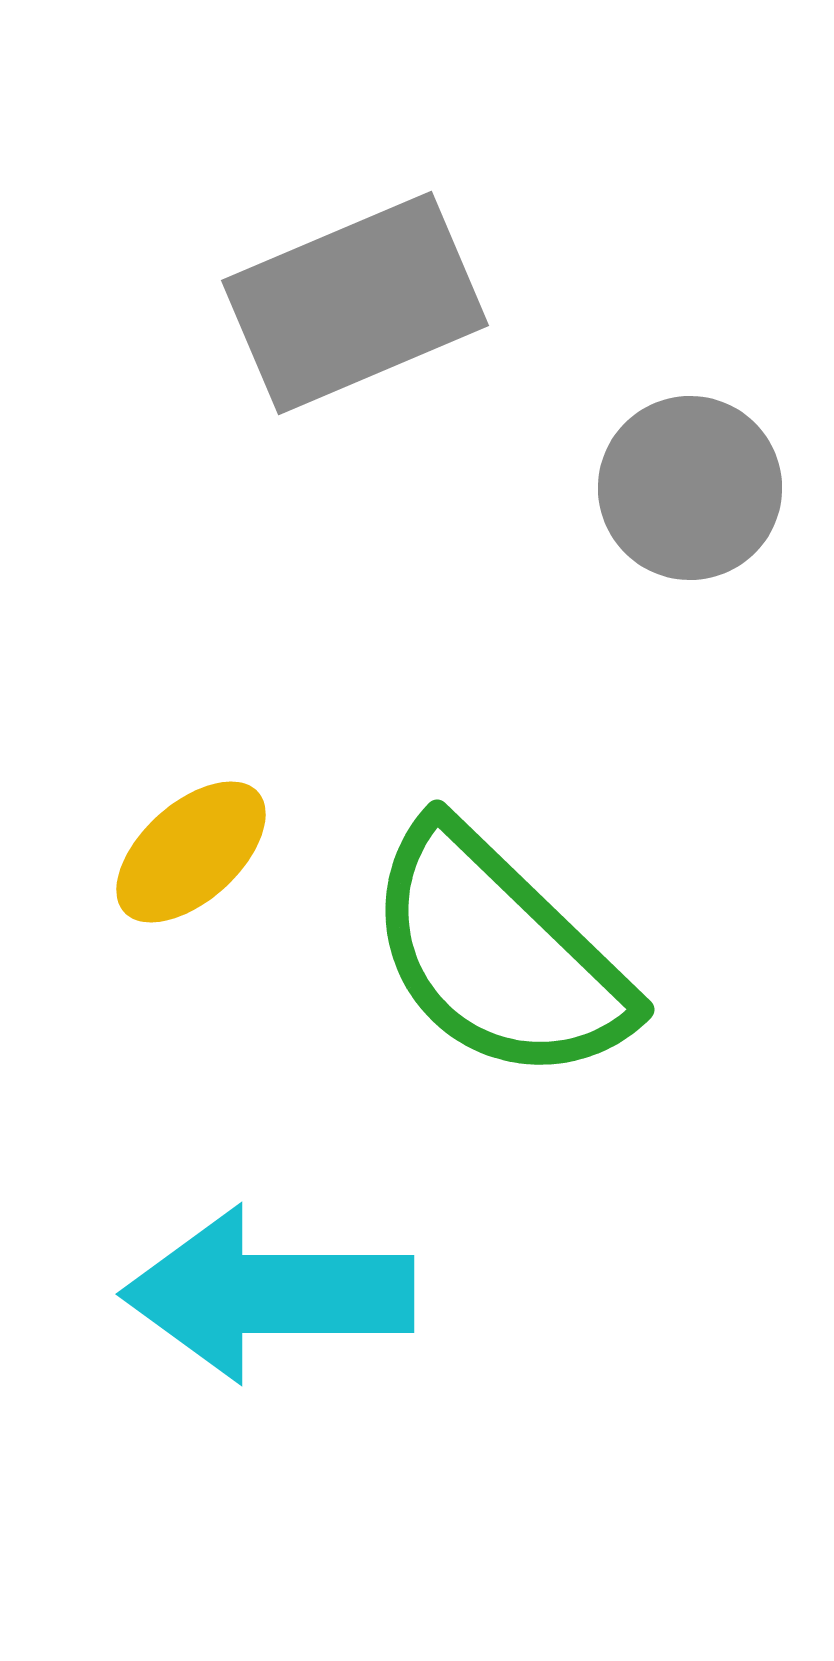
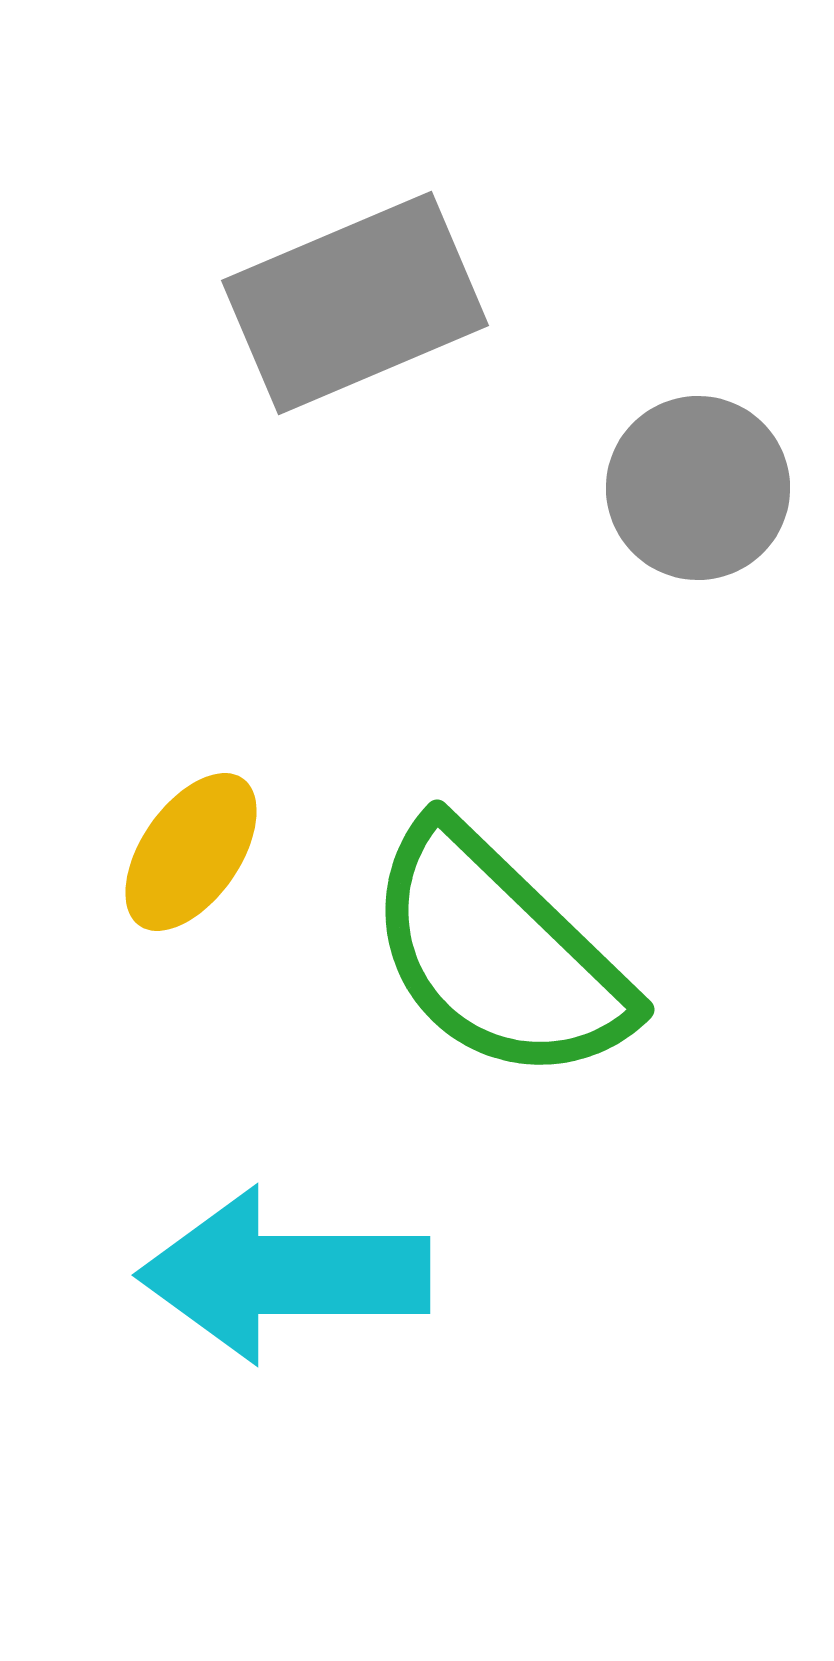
gray circle: moved 8 px right
yellow ellipse: rotated 13 degrees counterclockwise
cyan arrow: moved 16 px right, 19 px up
